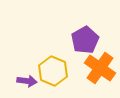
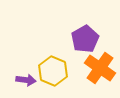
purple pentagon: moved 1 px up
purple arrow: moved 1 px left, 1 px up
